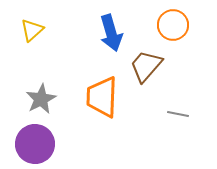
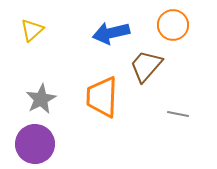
blue arrow: rotated 93 degrees clockwise
